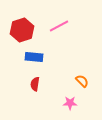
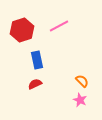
blue rectangle: moved 3 px right, 3 px down; rotated 72 degrees clockwise
red semicircle: rotated 56 degrees clockwise
pink star: moved 10 px right, 3 px up; rotated 24 degrees clockwise
